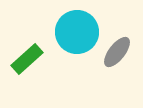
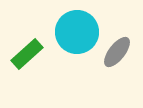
green rectangle: moved 5 px up
